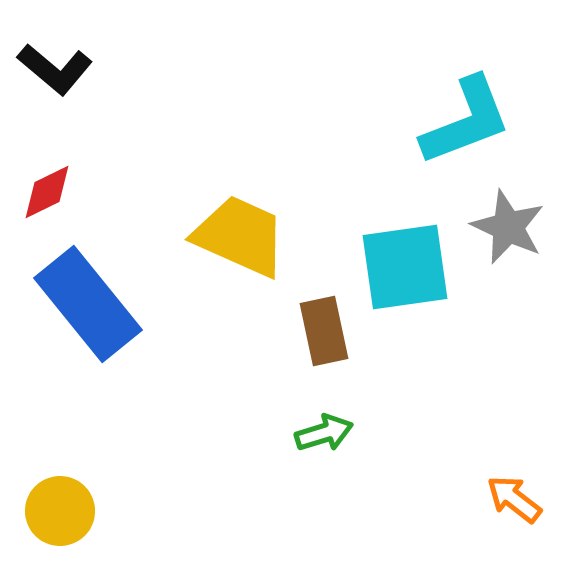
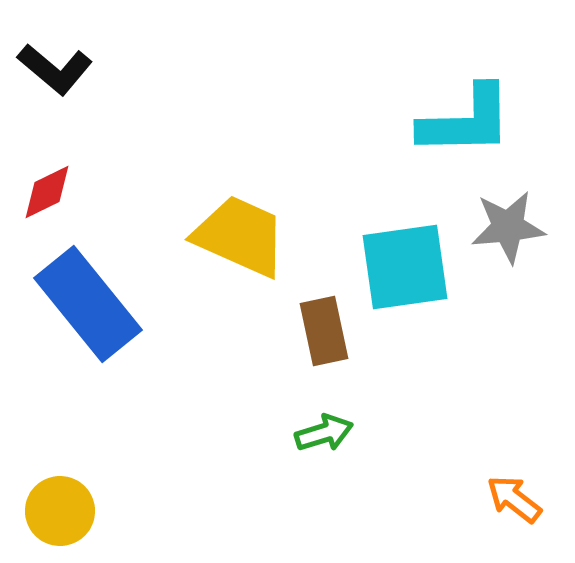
cyan L-shape: rotated 20 degrees clockwise
gray star: rotated 30 degrees counterclockwise
